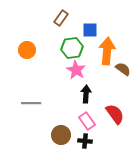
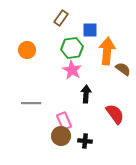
pink star: moved 4 px left
pink rectangle: moved 23 px left; rotated 12 degrees clockwise
brown circle: moved 1 px down
